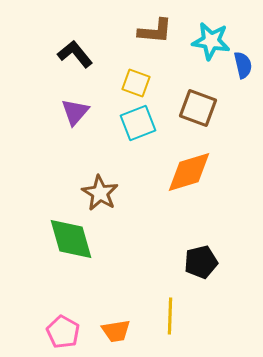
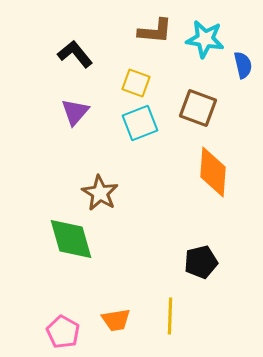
cyan star: moved 6 px left, 2 px up
cyan square: moved 2 px right
orange diamond: moved 24 px right; rotated 69 degrees counterclockwise
orange trapezoid: moved 11 px up
